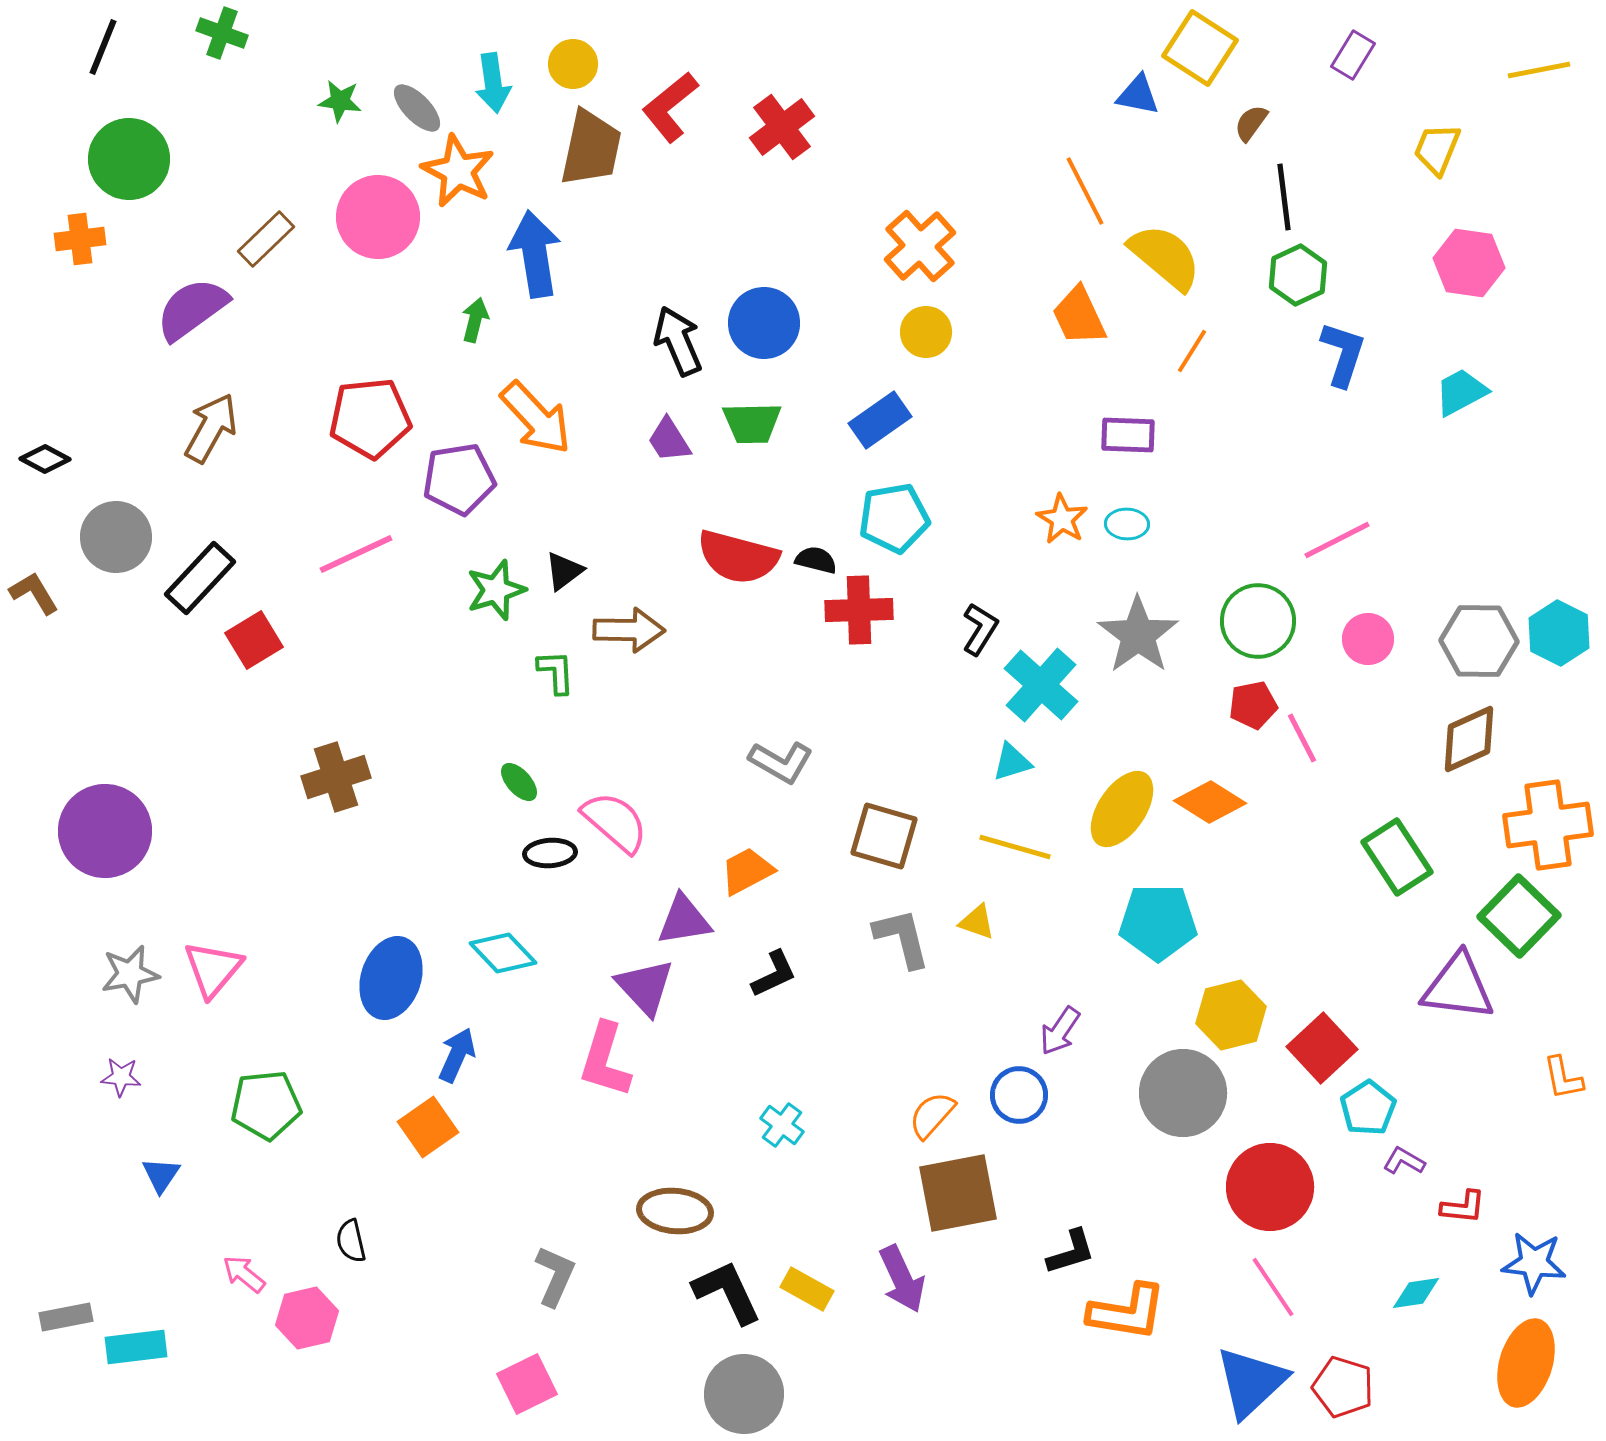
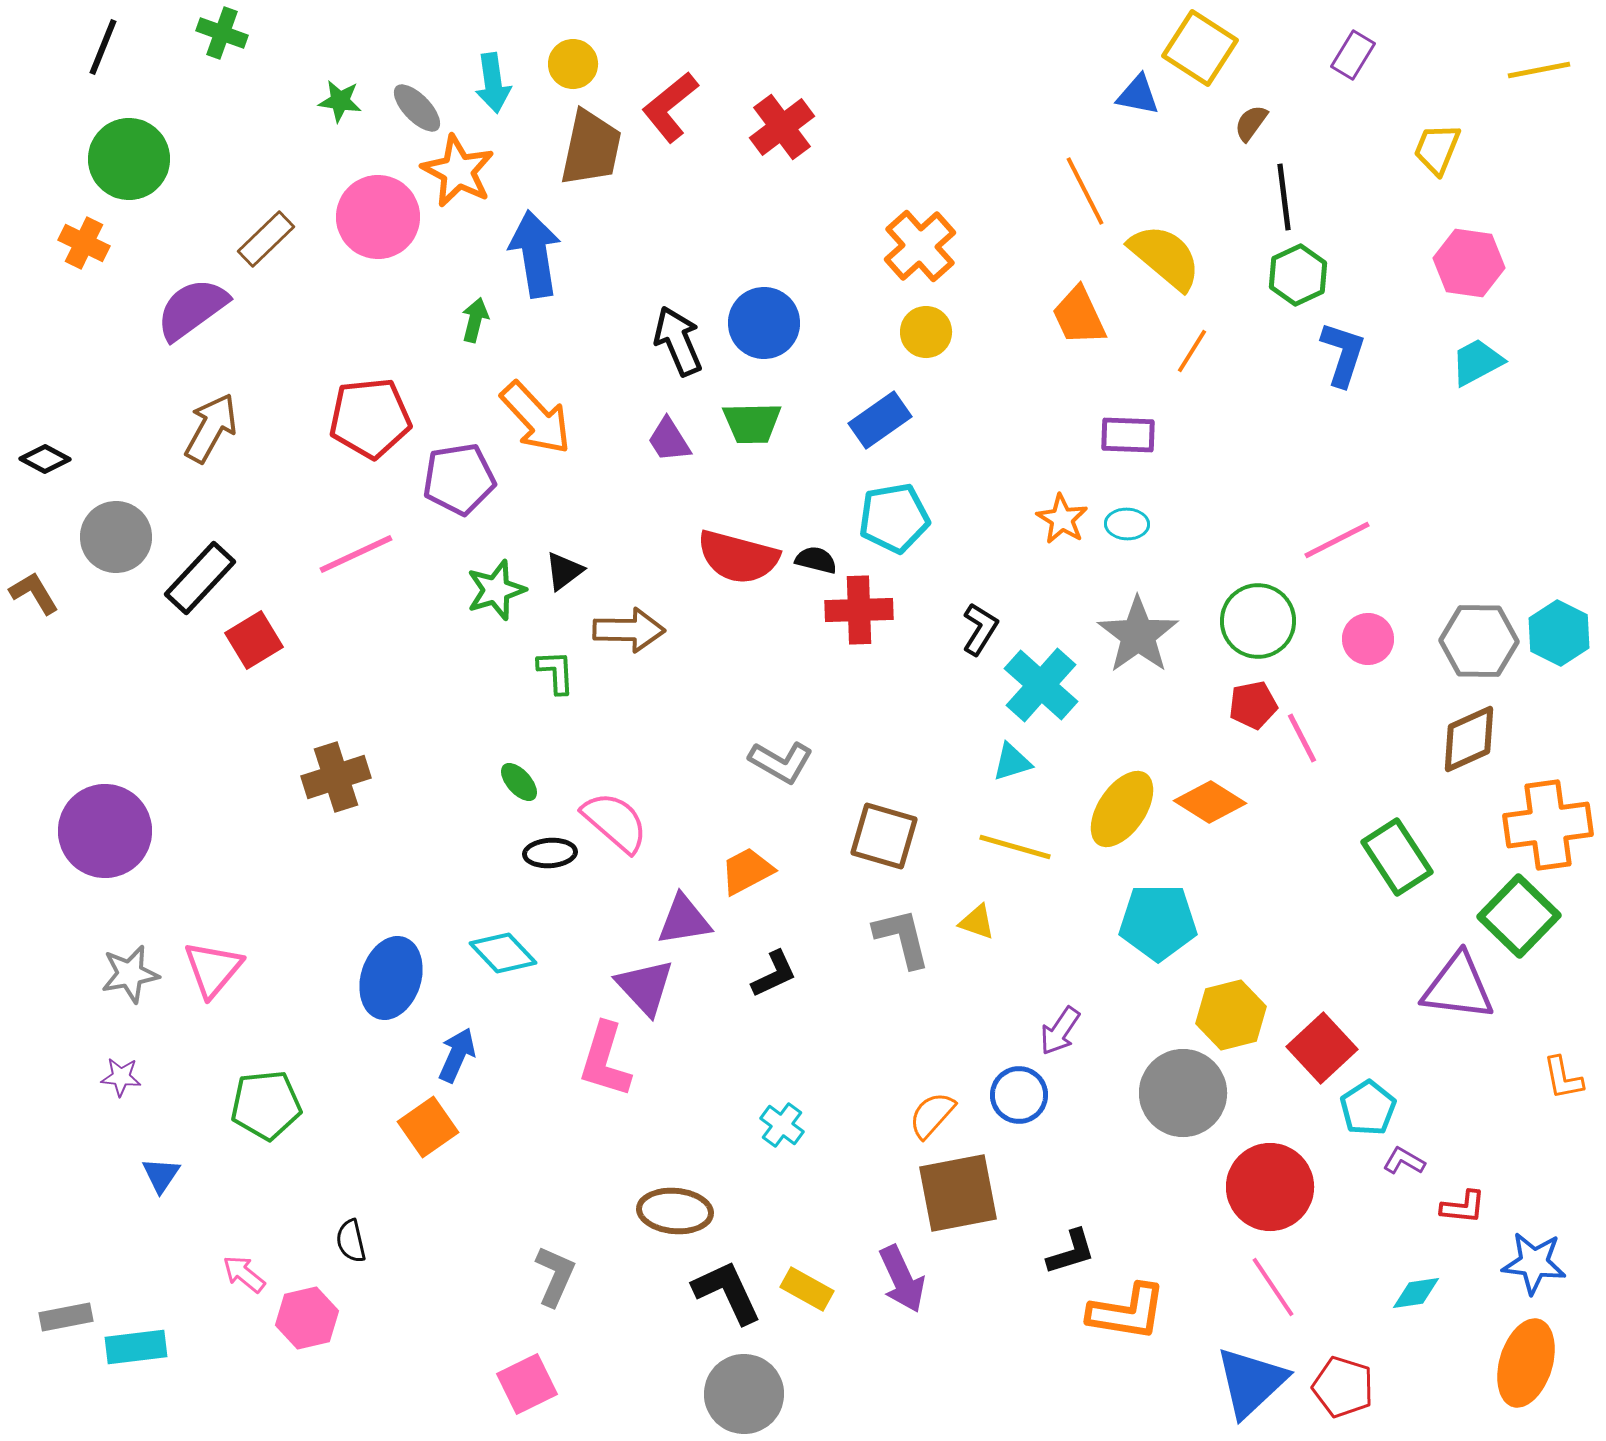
orange cross at (80, 239): moved 4 px right, 4 px down; rotated 33 degrees clockwise
cyan trapezoid at (1461, 392): moved 16 px right, 30 px up
